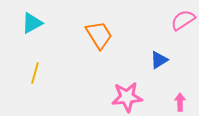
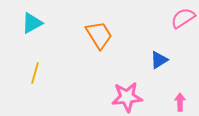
pink semicircle: moved 2 px up
